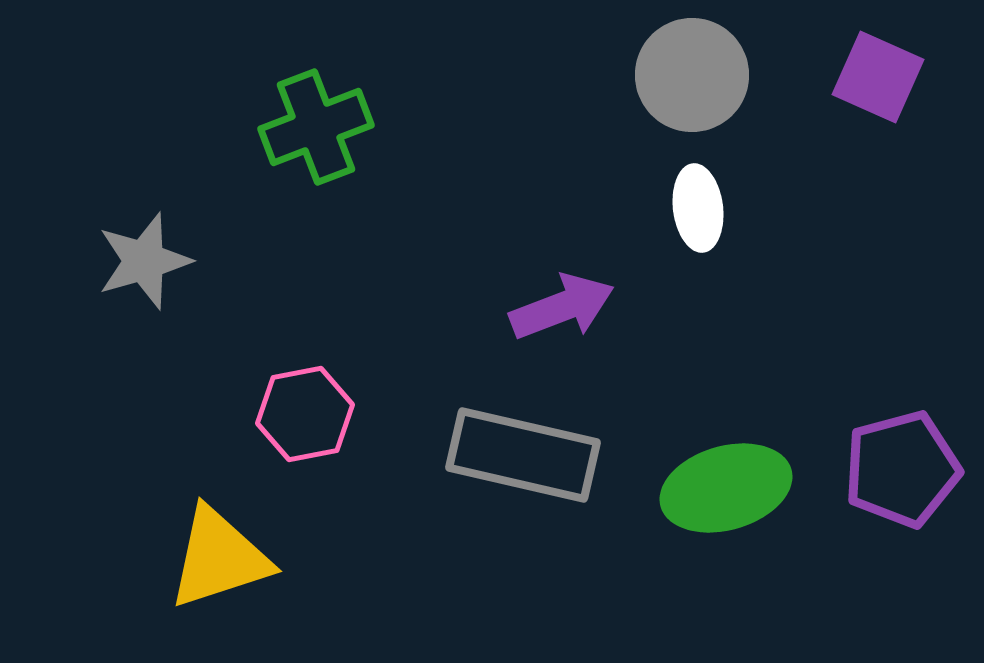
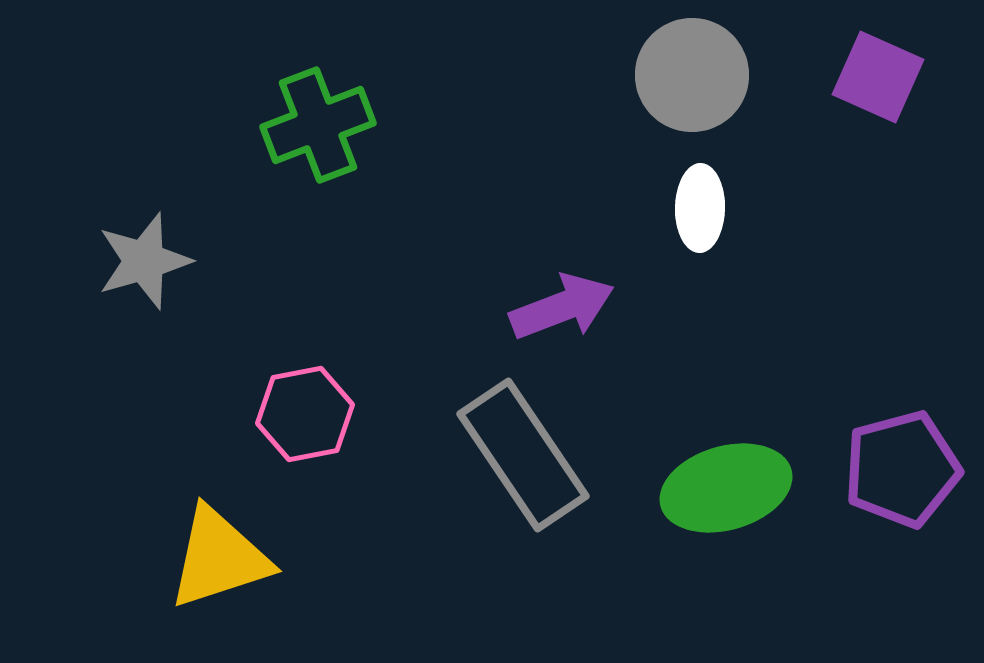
green cross: moved 2 px right, 2 px up
white ellipse: moved 2 px right; rotated 8 degrees clockwise
gray rectangle: rotated 43 degrees clockwise
